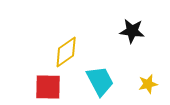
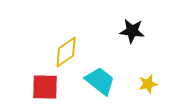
cyan trapezoid: rotated 24 degrees counterclockwise
red square: moved 3 px left
